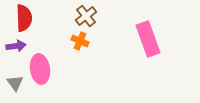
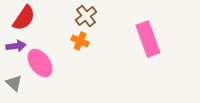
red semicircle: rotated 36 degrees clockwise
pink ellipse: moved 6 px up; rotated 28 degrees counterclockwise
gray triangle: moved 1 px left; rotated 12 degrees counterclockwise
